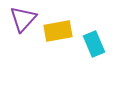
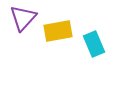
purple triangle: moved 1 px up
